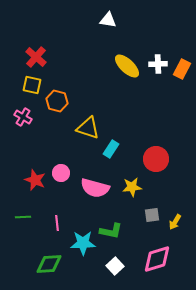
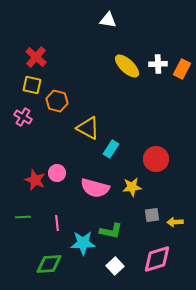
yellow triangle: rotated 10 degrees clockwise
pink circle: moved 4 px left
yellow arrow: rotated 56 degrees clockwise
